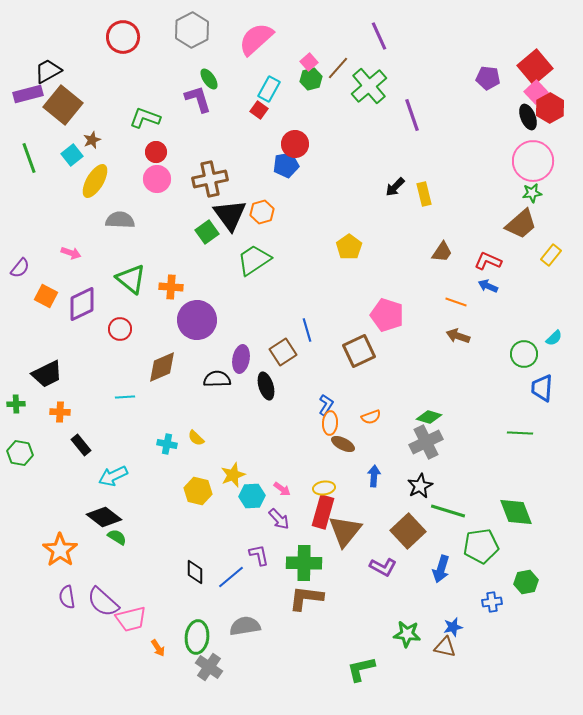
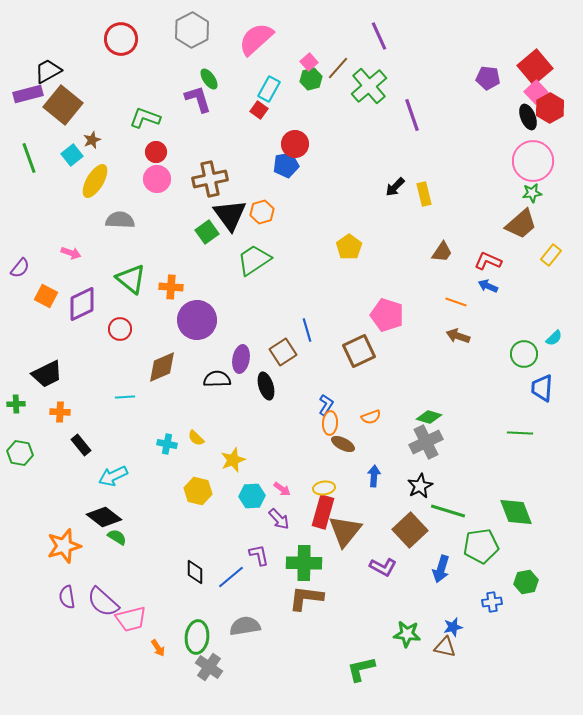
red circle at (123, 37): moved 2 px left, 2 px down
yellow star at (233, 475): moved 15 px up
brown square at (408, 531): moved 2 px right, 1 px up
orange star at (60, 550): moved 4 px right, 4 px up; rotated 20 degrees clockwise
